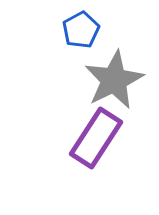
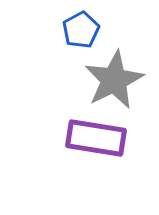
purple rectangle: rotated 66 degrees clockwise
